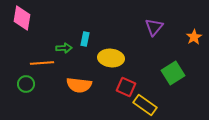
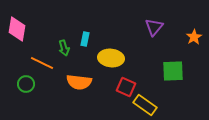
pink diamond: moved 5 px left, 11 px down
green arrow: rotated 77 degrees clockwise
orange line: rotated 30 degrees clockwise
green square: moved 2 px up; rotated 30 degrees clockwise
orange semicircle: moved 3 px up
